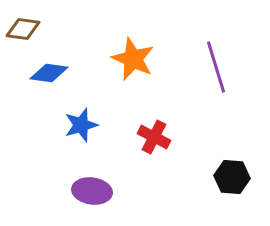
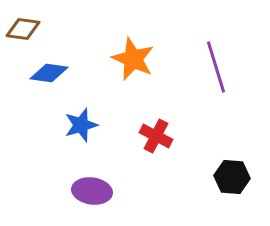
red cross: moved 2 px right, 1 px up
